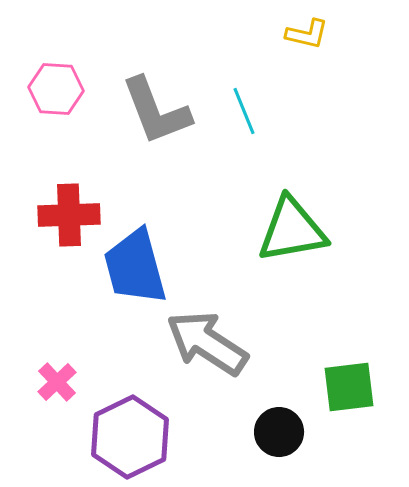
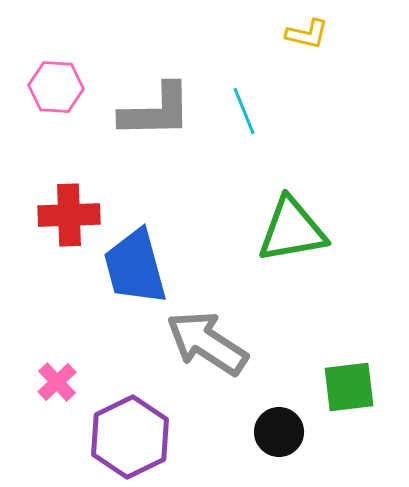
pink hexagon: moved 2 px up
gray L-shape: rotated 70 degrees counterclockwise
